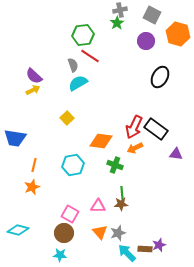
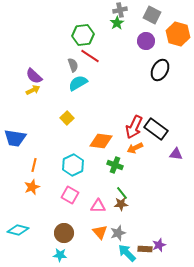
black ellipse: moved 7 px up
cyan hexagon: rotated 15 degrees counterclockwise
green line: rotated 32 degrees counterclockwise
pink square: moved 19 px up
